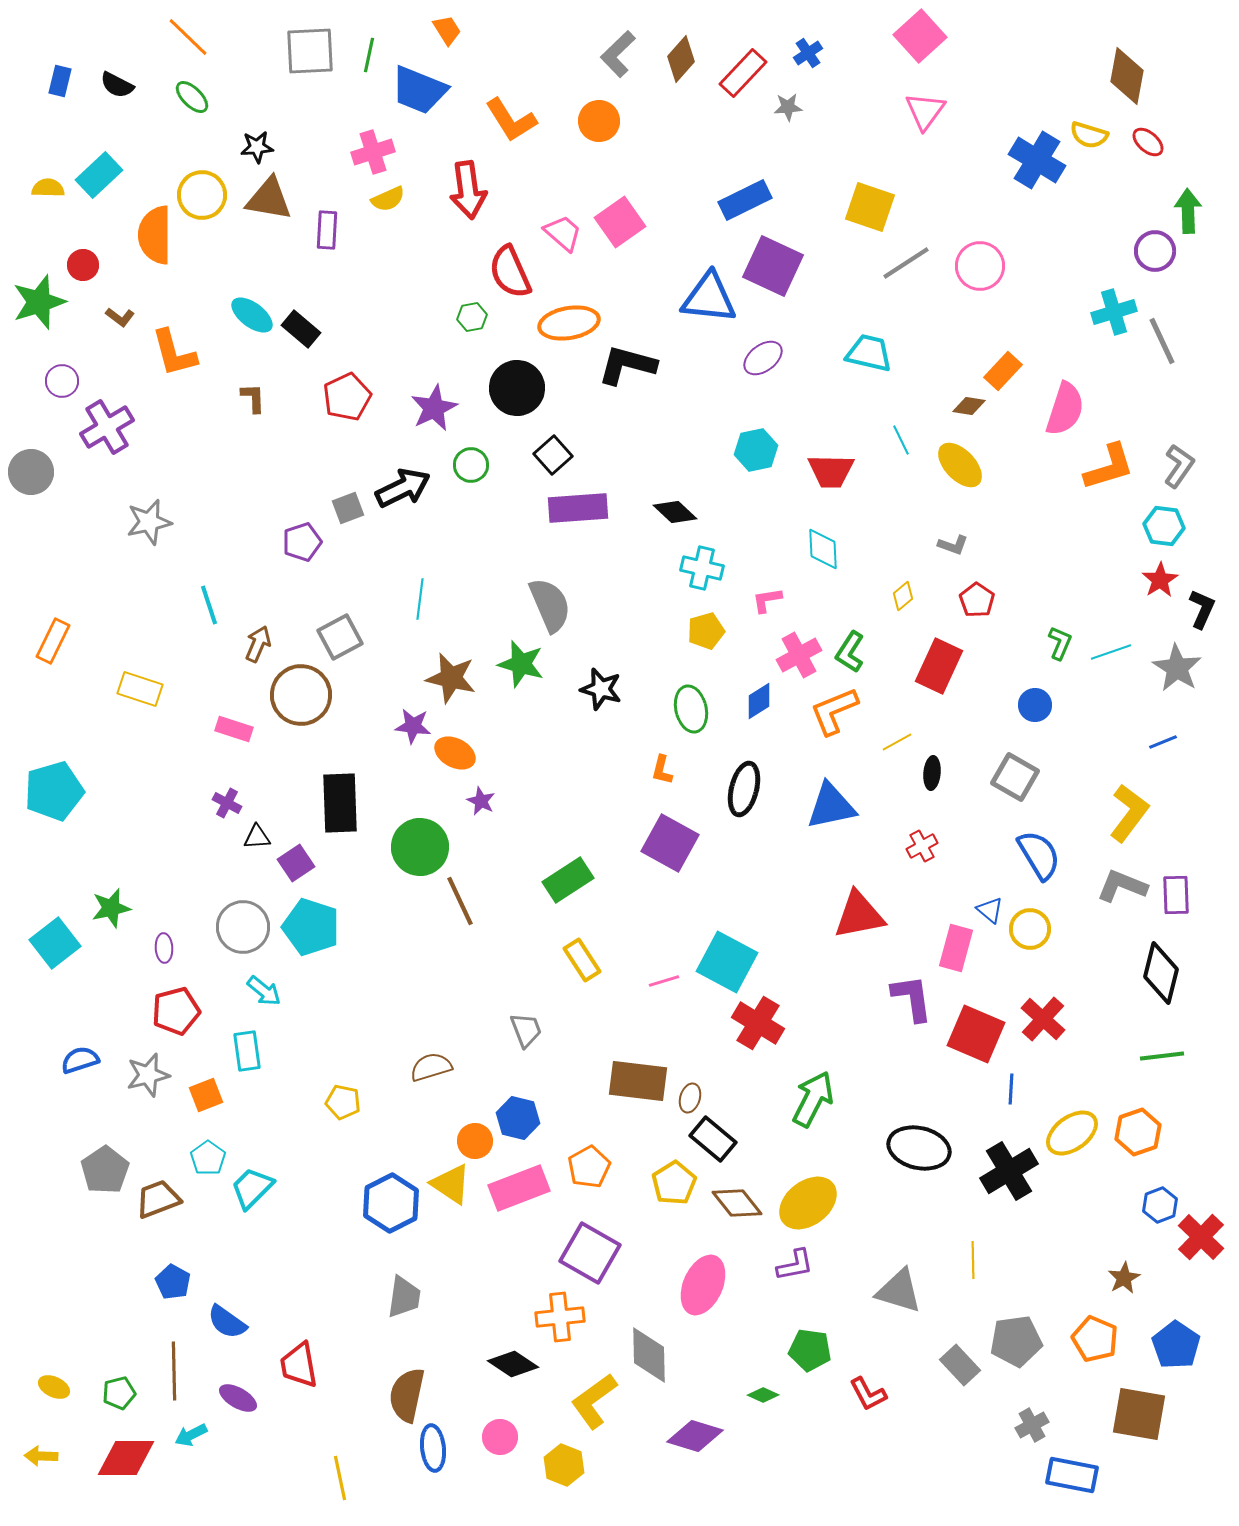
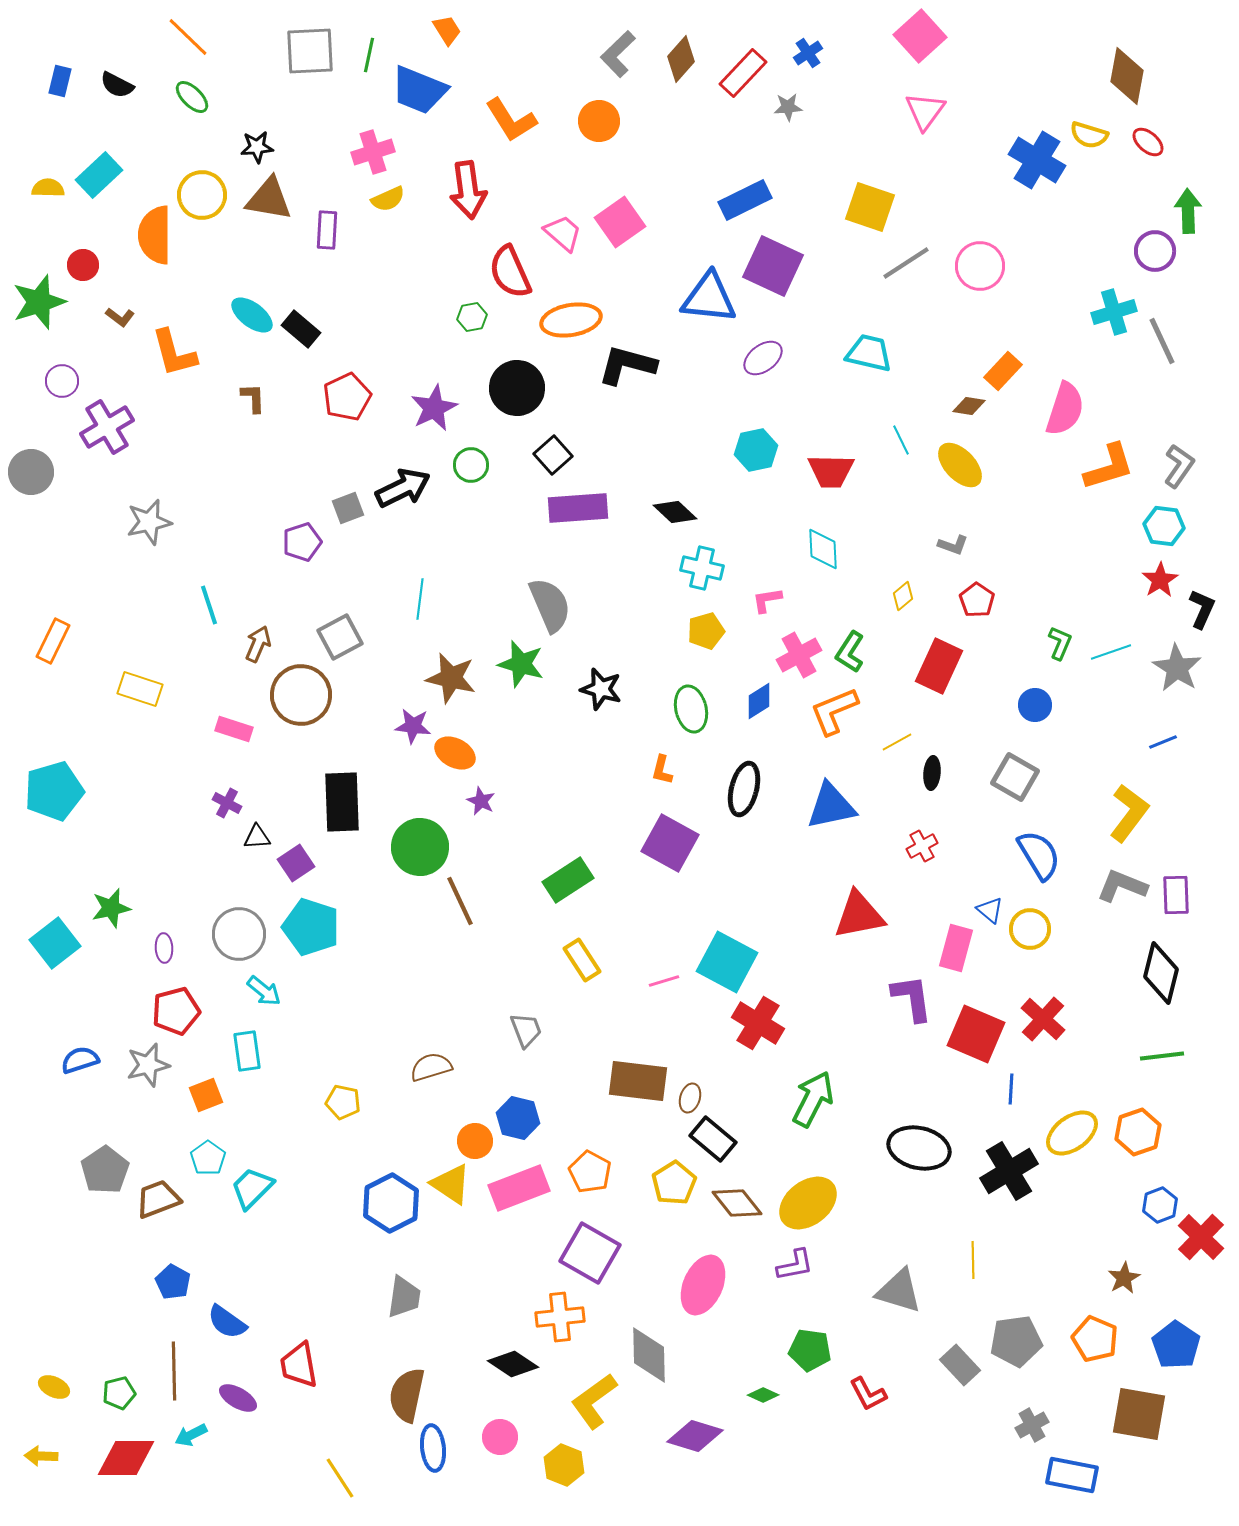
orange ellipse at (569, 323): moved 2 px right, 3 px up
black rectangle at (340, 803): moved 2 px right, 1 px up
gray circle at (243, 927): moved 4 px left, 7 px down
gray star at (148, 1075): moved 10 px up
orange pentagon at (589, 1167): moved 1 px right, 5 px down; rotated 15 degrees counterclockwise
yellow line at (340, 1478): rotated 21 degrees counterclockwise
